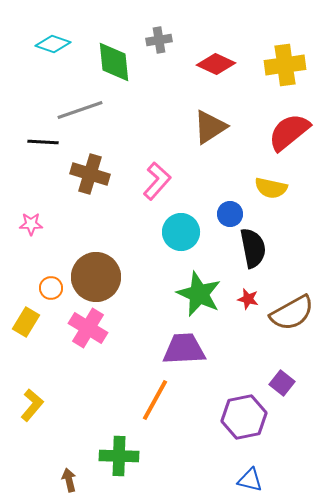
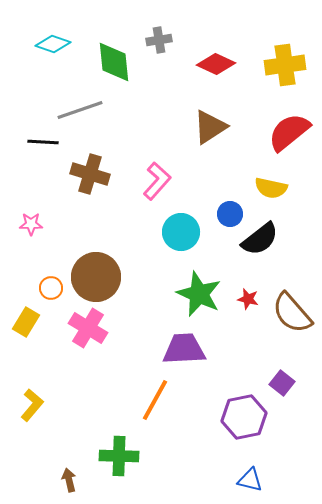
black semicircle: moved 7 px right, 9 px up; rotated 63 degrees clockwise
brown semicircle: rotated 78 degrees clockwise
